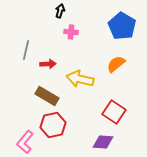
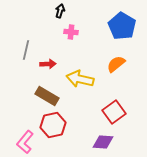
red square: rotated 20 degrees clockwise
